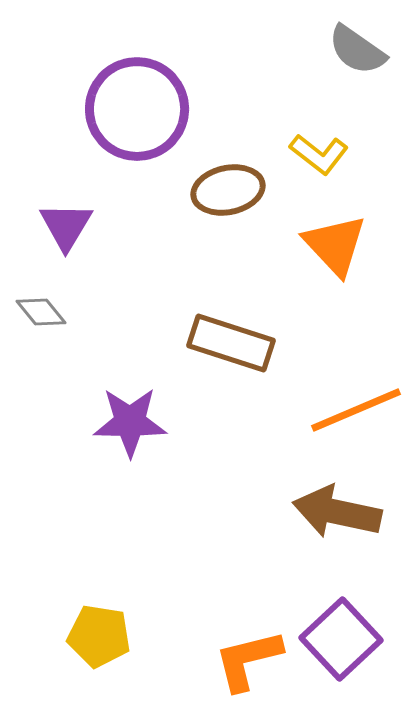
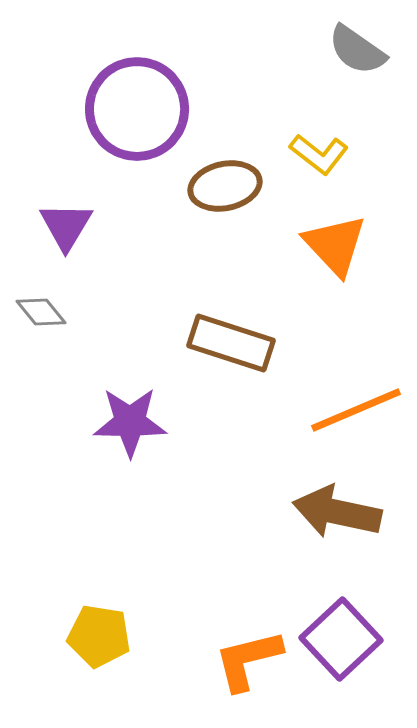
brown ellipse: moved 3 px left, 4 px up
